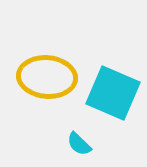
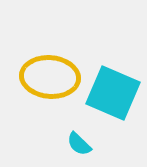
yellow ellipse: moved 3 px right
